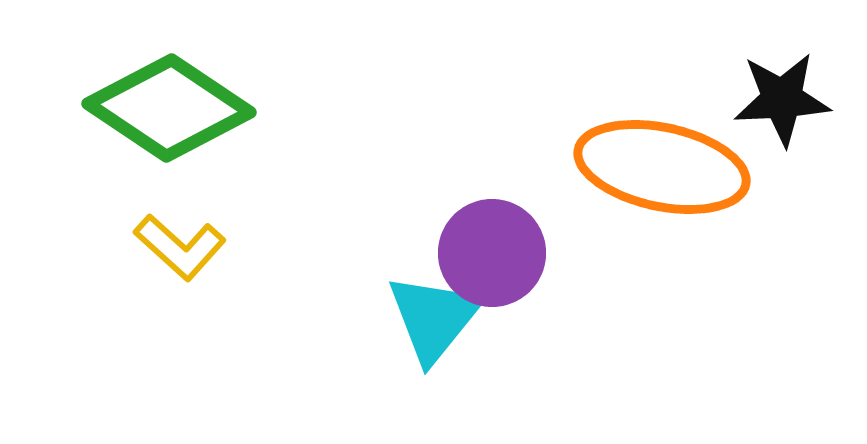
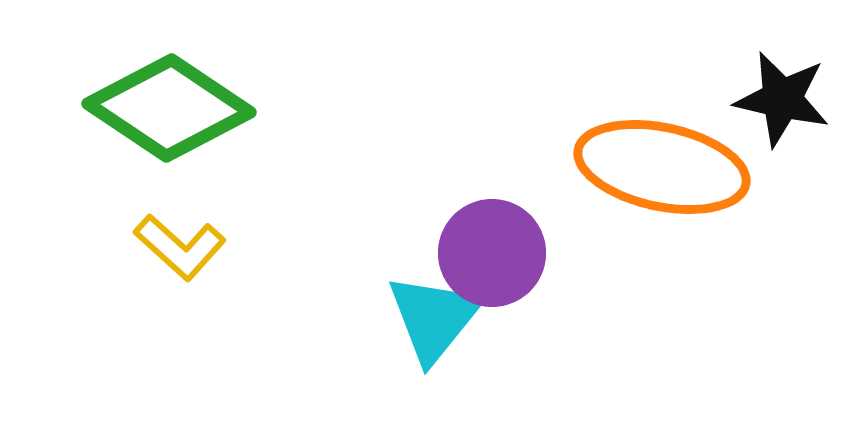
black star: rotated 16 degrees clockwise
